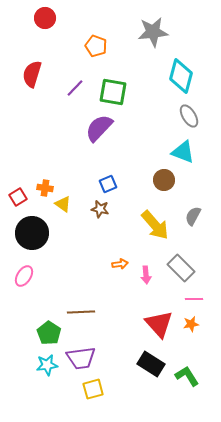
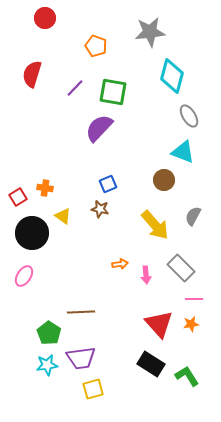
gray star: moved 3 px left
cyan diamond: moved 9 px left
yellow triangle: moved 12 px down
